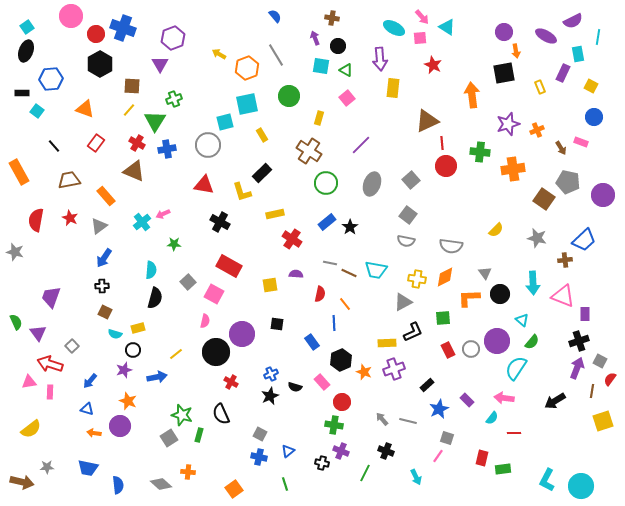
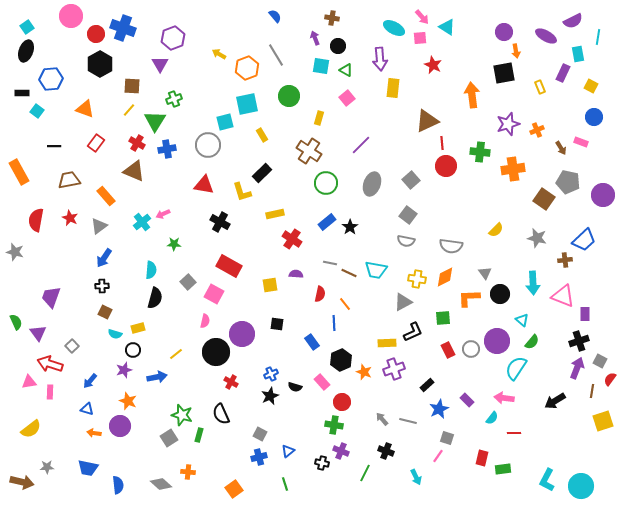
black line at (54, 146): rotated 48 degrees counterclockwise
blue cross at (259, 457): rotated 28 degrees counterclockwise
